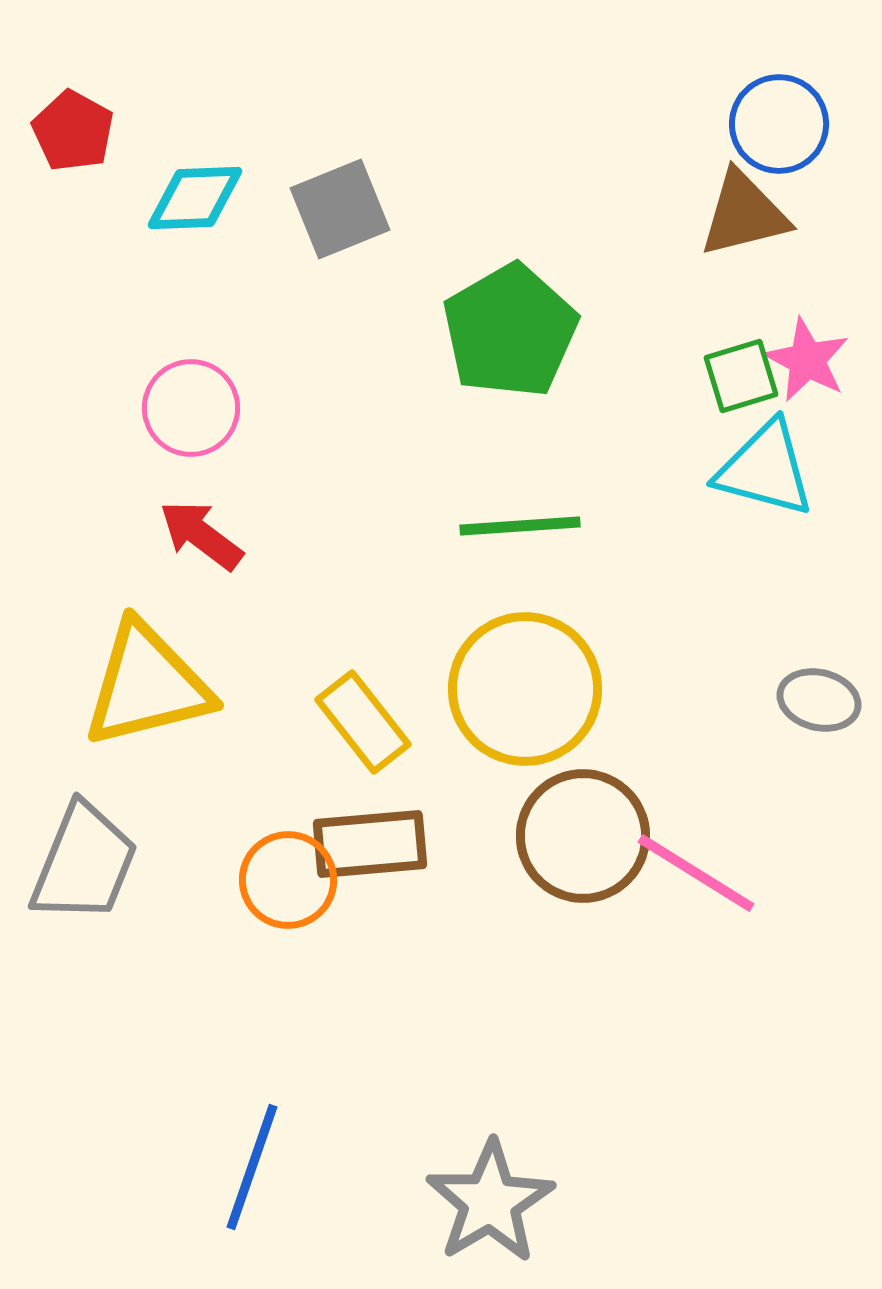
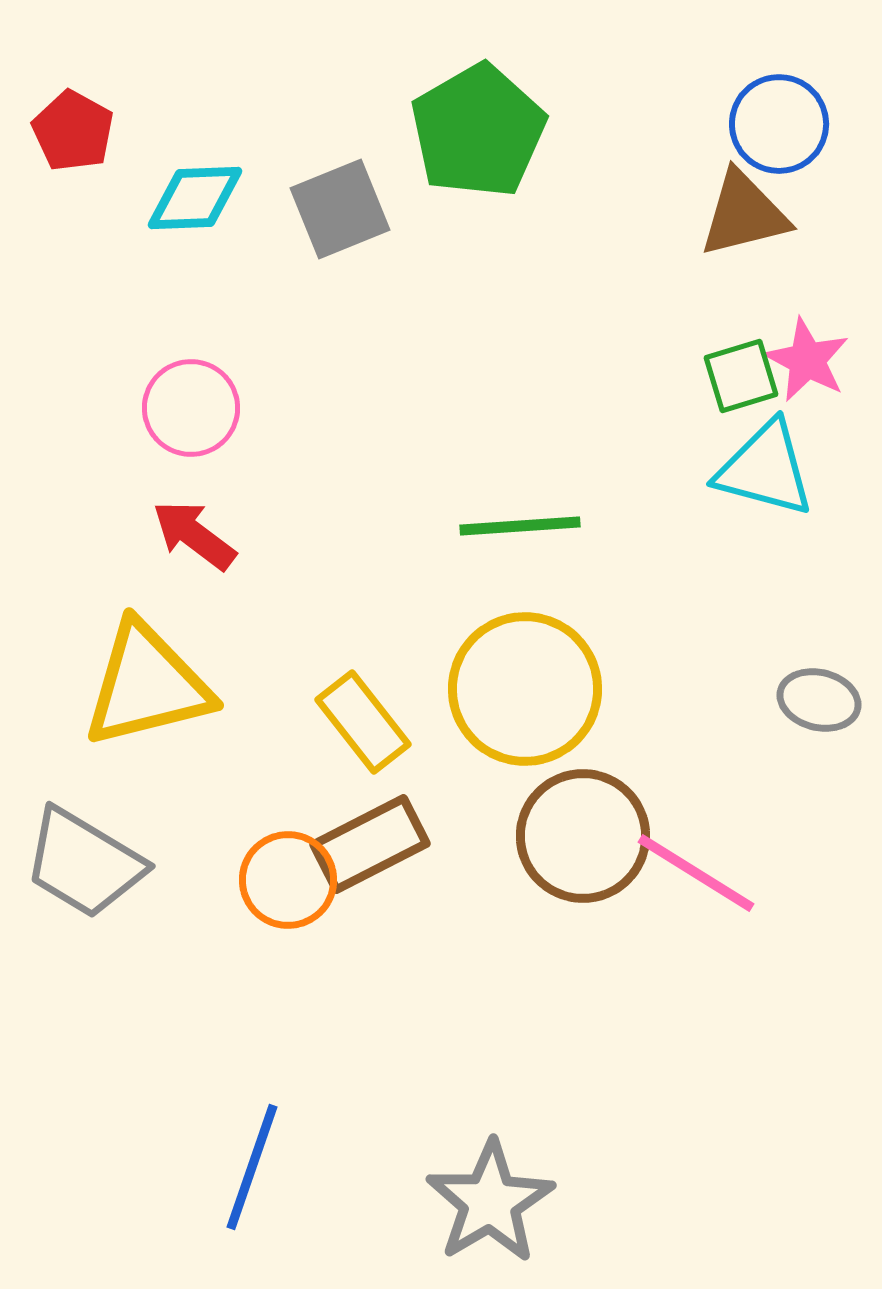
green pentagon: moved 32 px left, 200 px up
red arrow: moved 7 px left
brown rectangle: rotated 22 degrees counterclockwise
gray trapezoid: rotated 99 degrees clockwise
